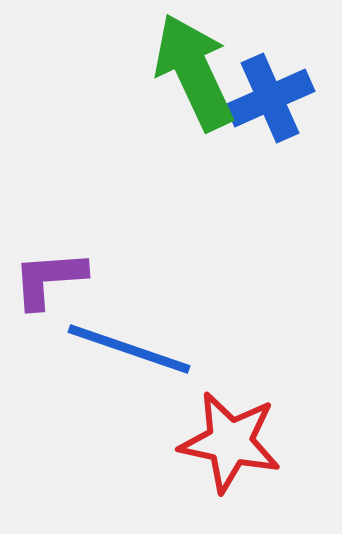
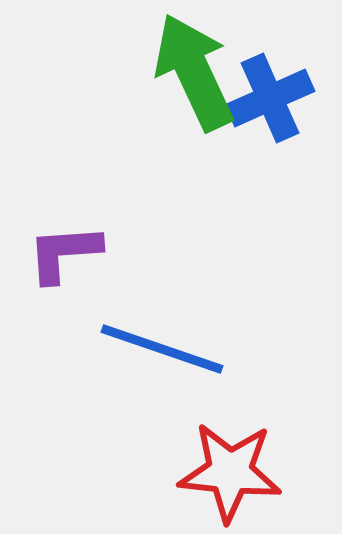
purple L-shape: moved 15 px right, 26 px up
blue line: moved 33 px right
red star: moved 30 px down; rotated 6 degrees counterclockwise
